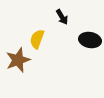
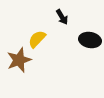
yellow semicircle: rotated 24 degrees clockwise
brown star: moved 1 px right
